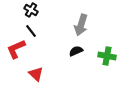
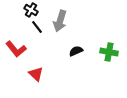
gray arrow: moved 21 px left, 4 px up
black line: moved 6 px right, 4 px up
red L-shape: rotated 105 degrees counterclockwise
green cross: moved 2 px right, 4 px up
